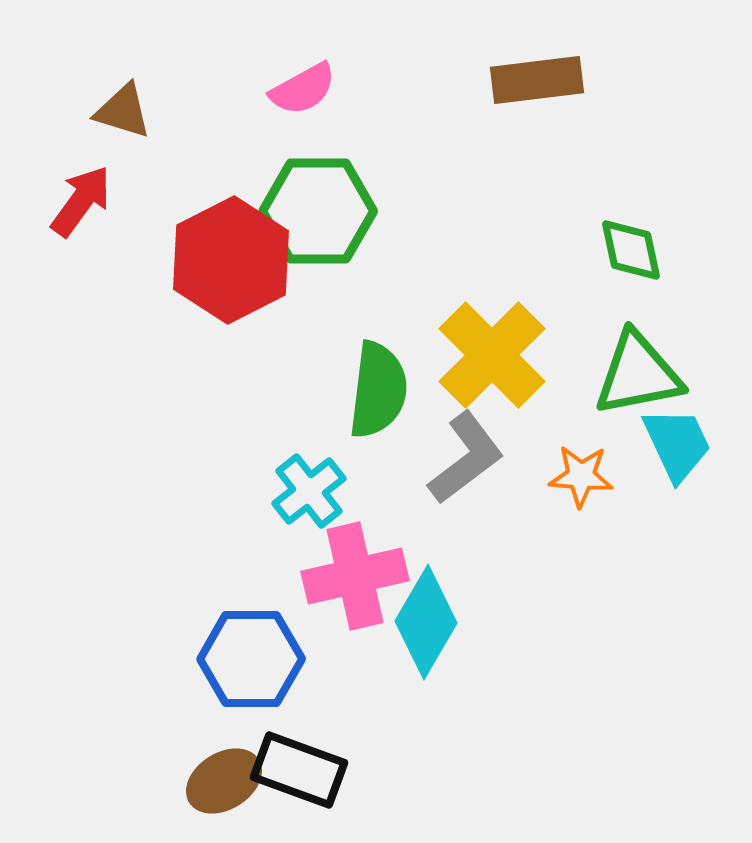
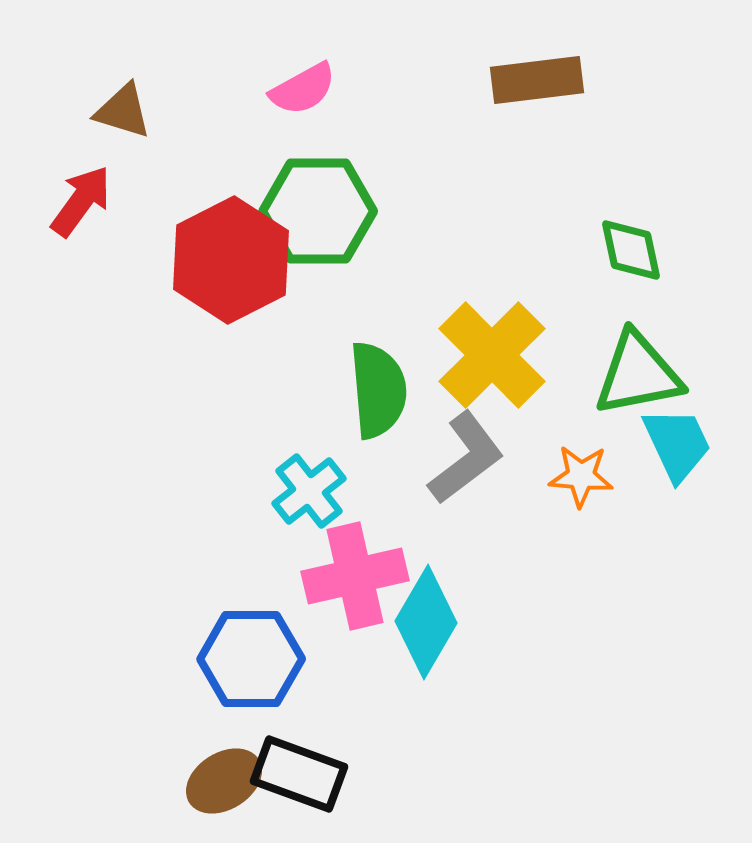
green semicircle: rotated 12 degrees counterclockwise
black rectangle: moved 4 px down
